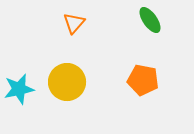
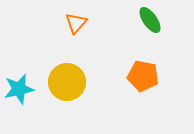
orange triangle: moved 2 px right
orange pentagon: moved 4 px up
